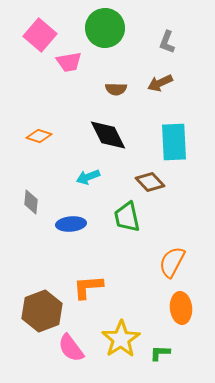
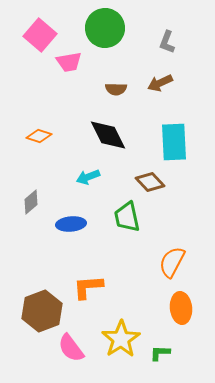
gray diamond: rotated 45 degrees clockwise
